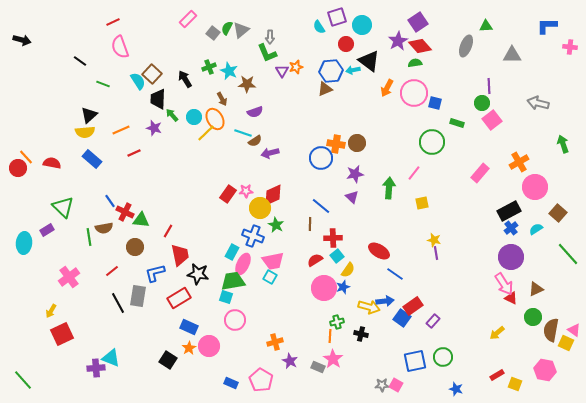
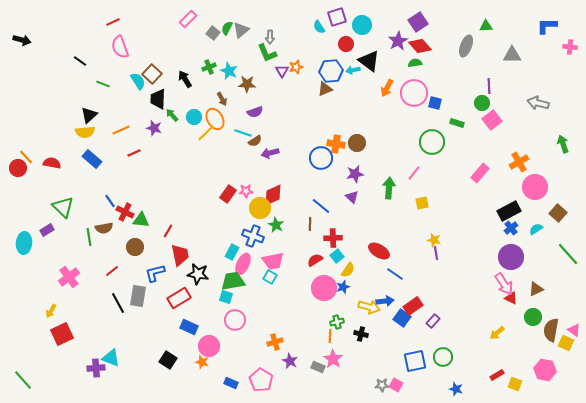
orange star at (189, 348): moved 13 px right, 14 px down; rotated 24 degrees counterclockwise
